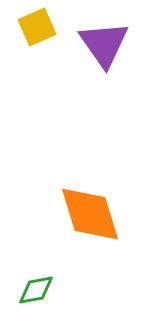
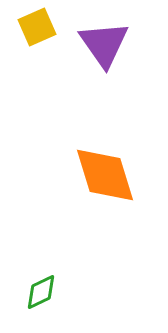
orange diamond: moved 15 px right, 39 px up
green diamond: moved 5 px right, 2 px down; rotated 15 degrees counterclockwise
